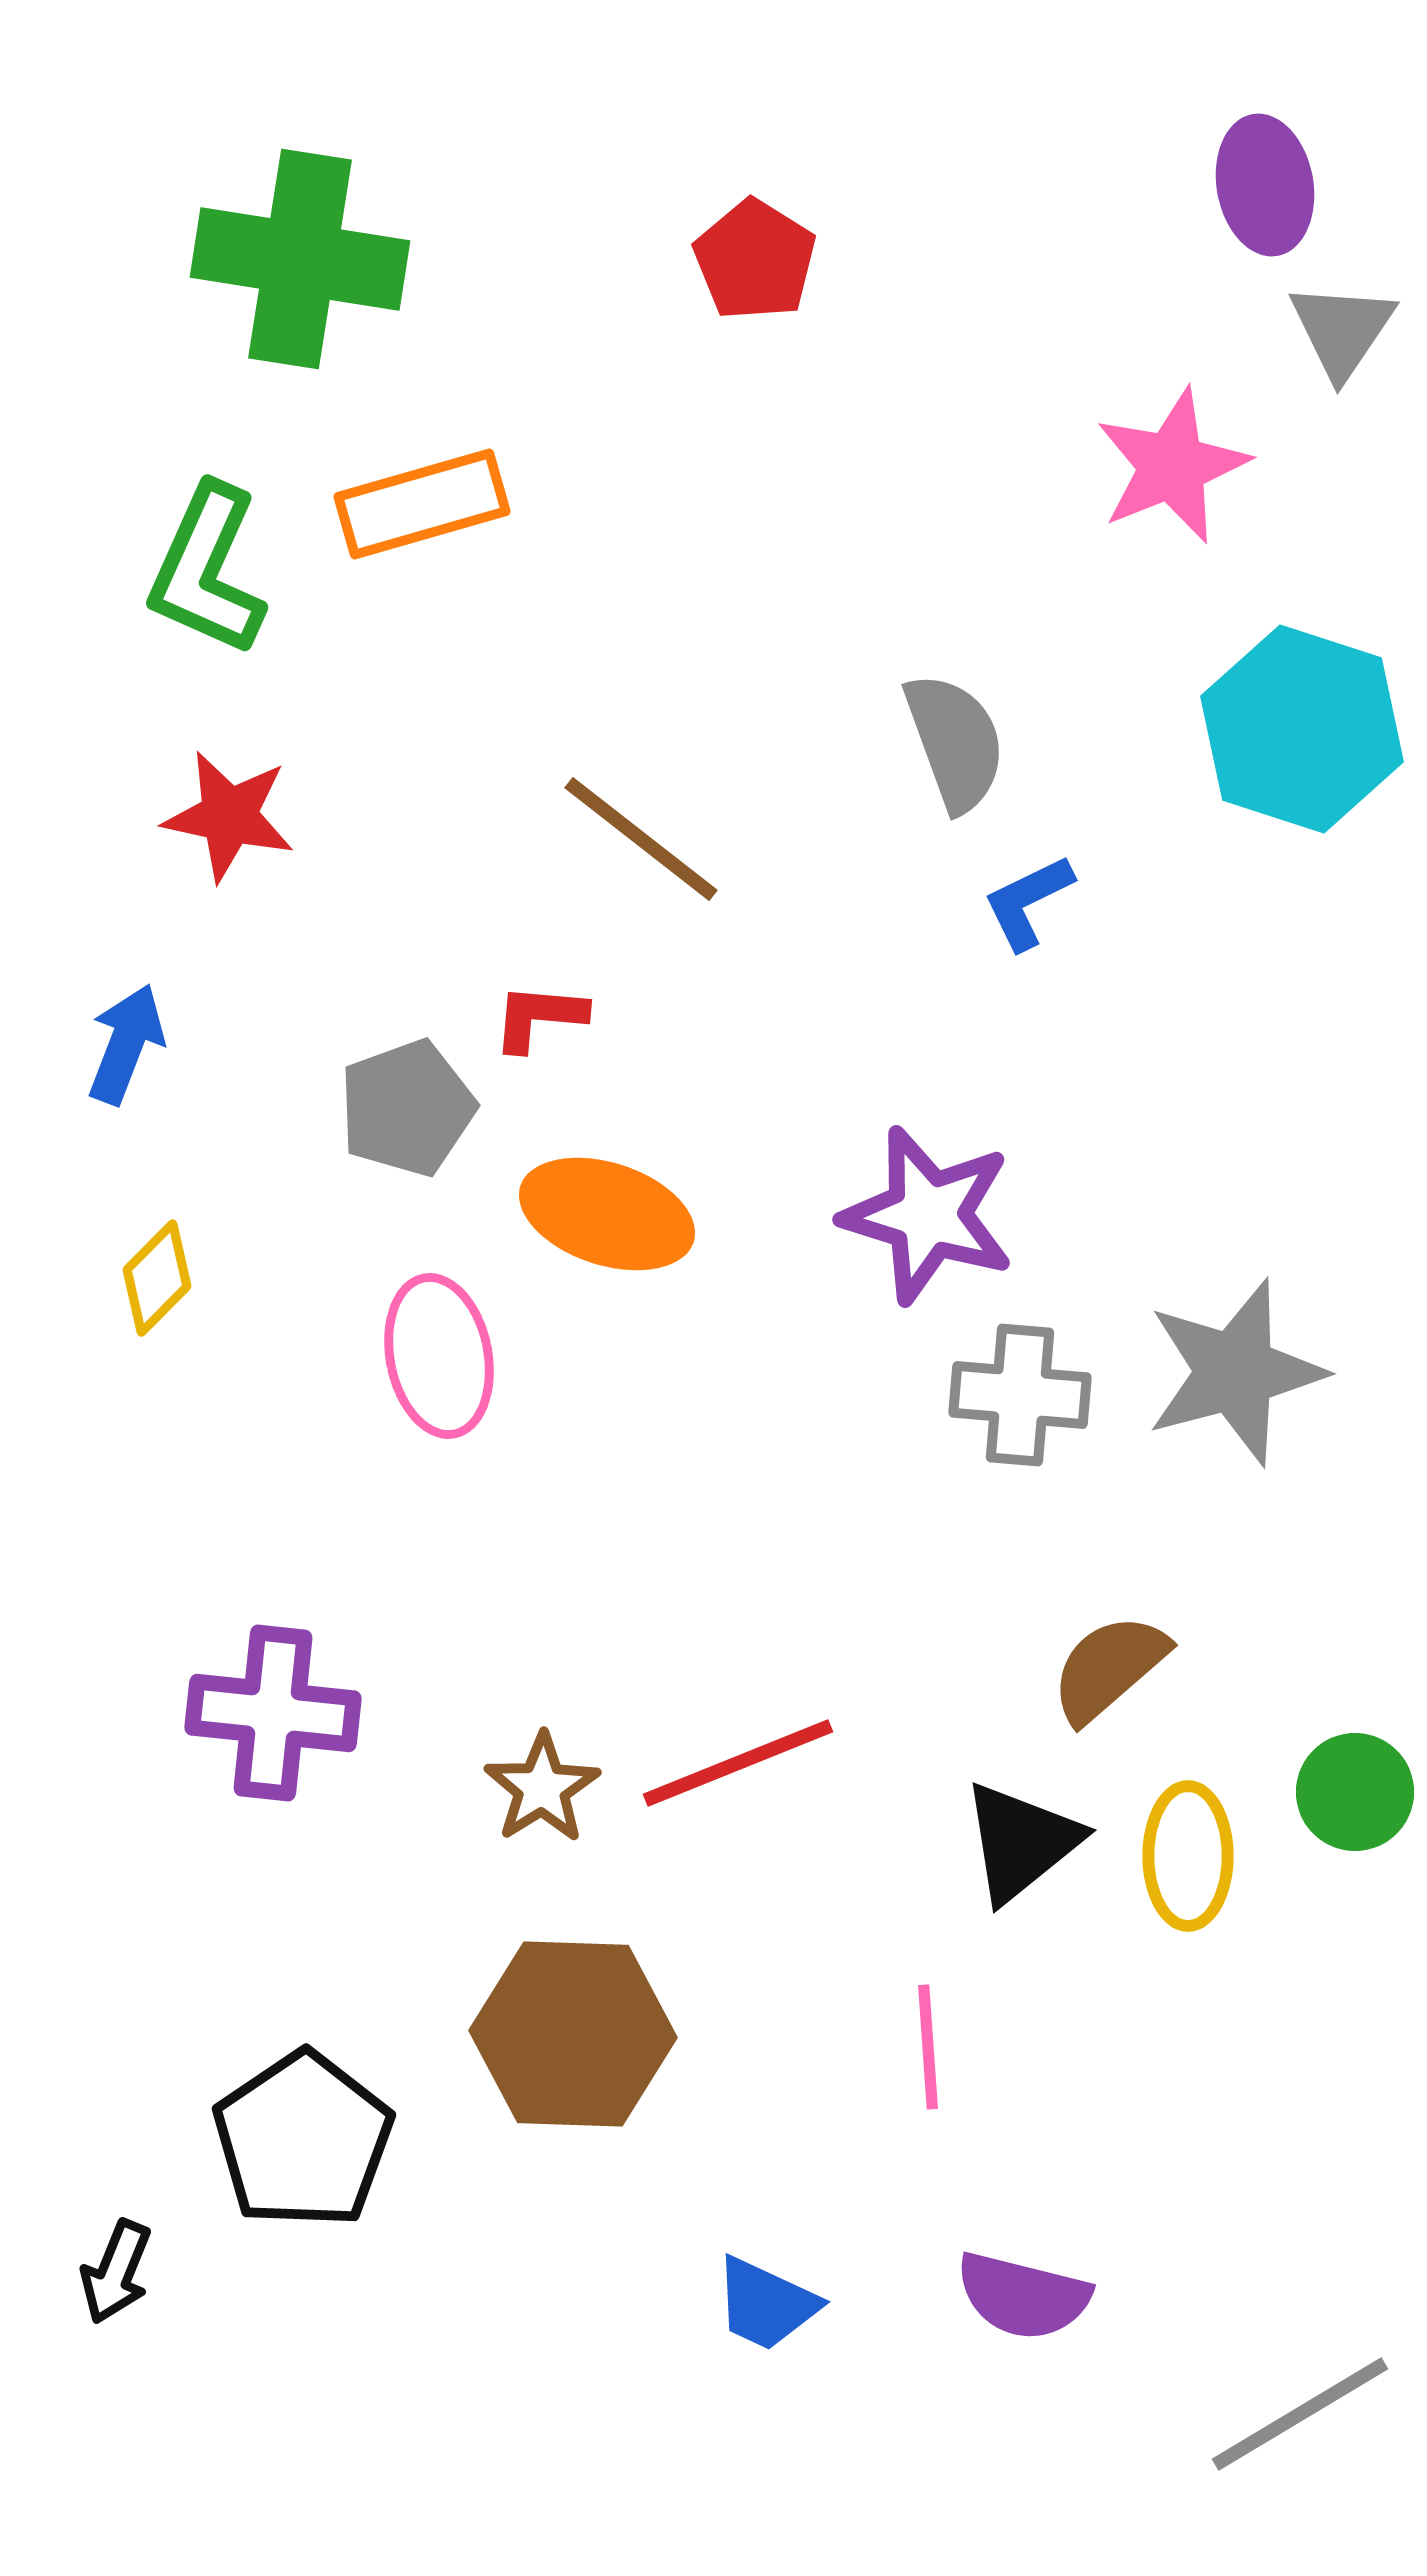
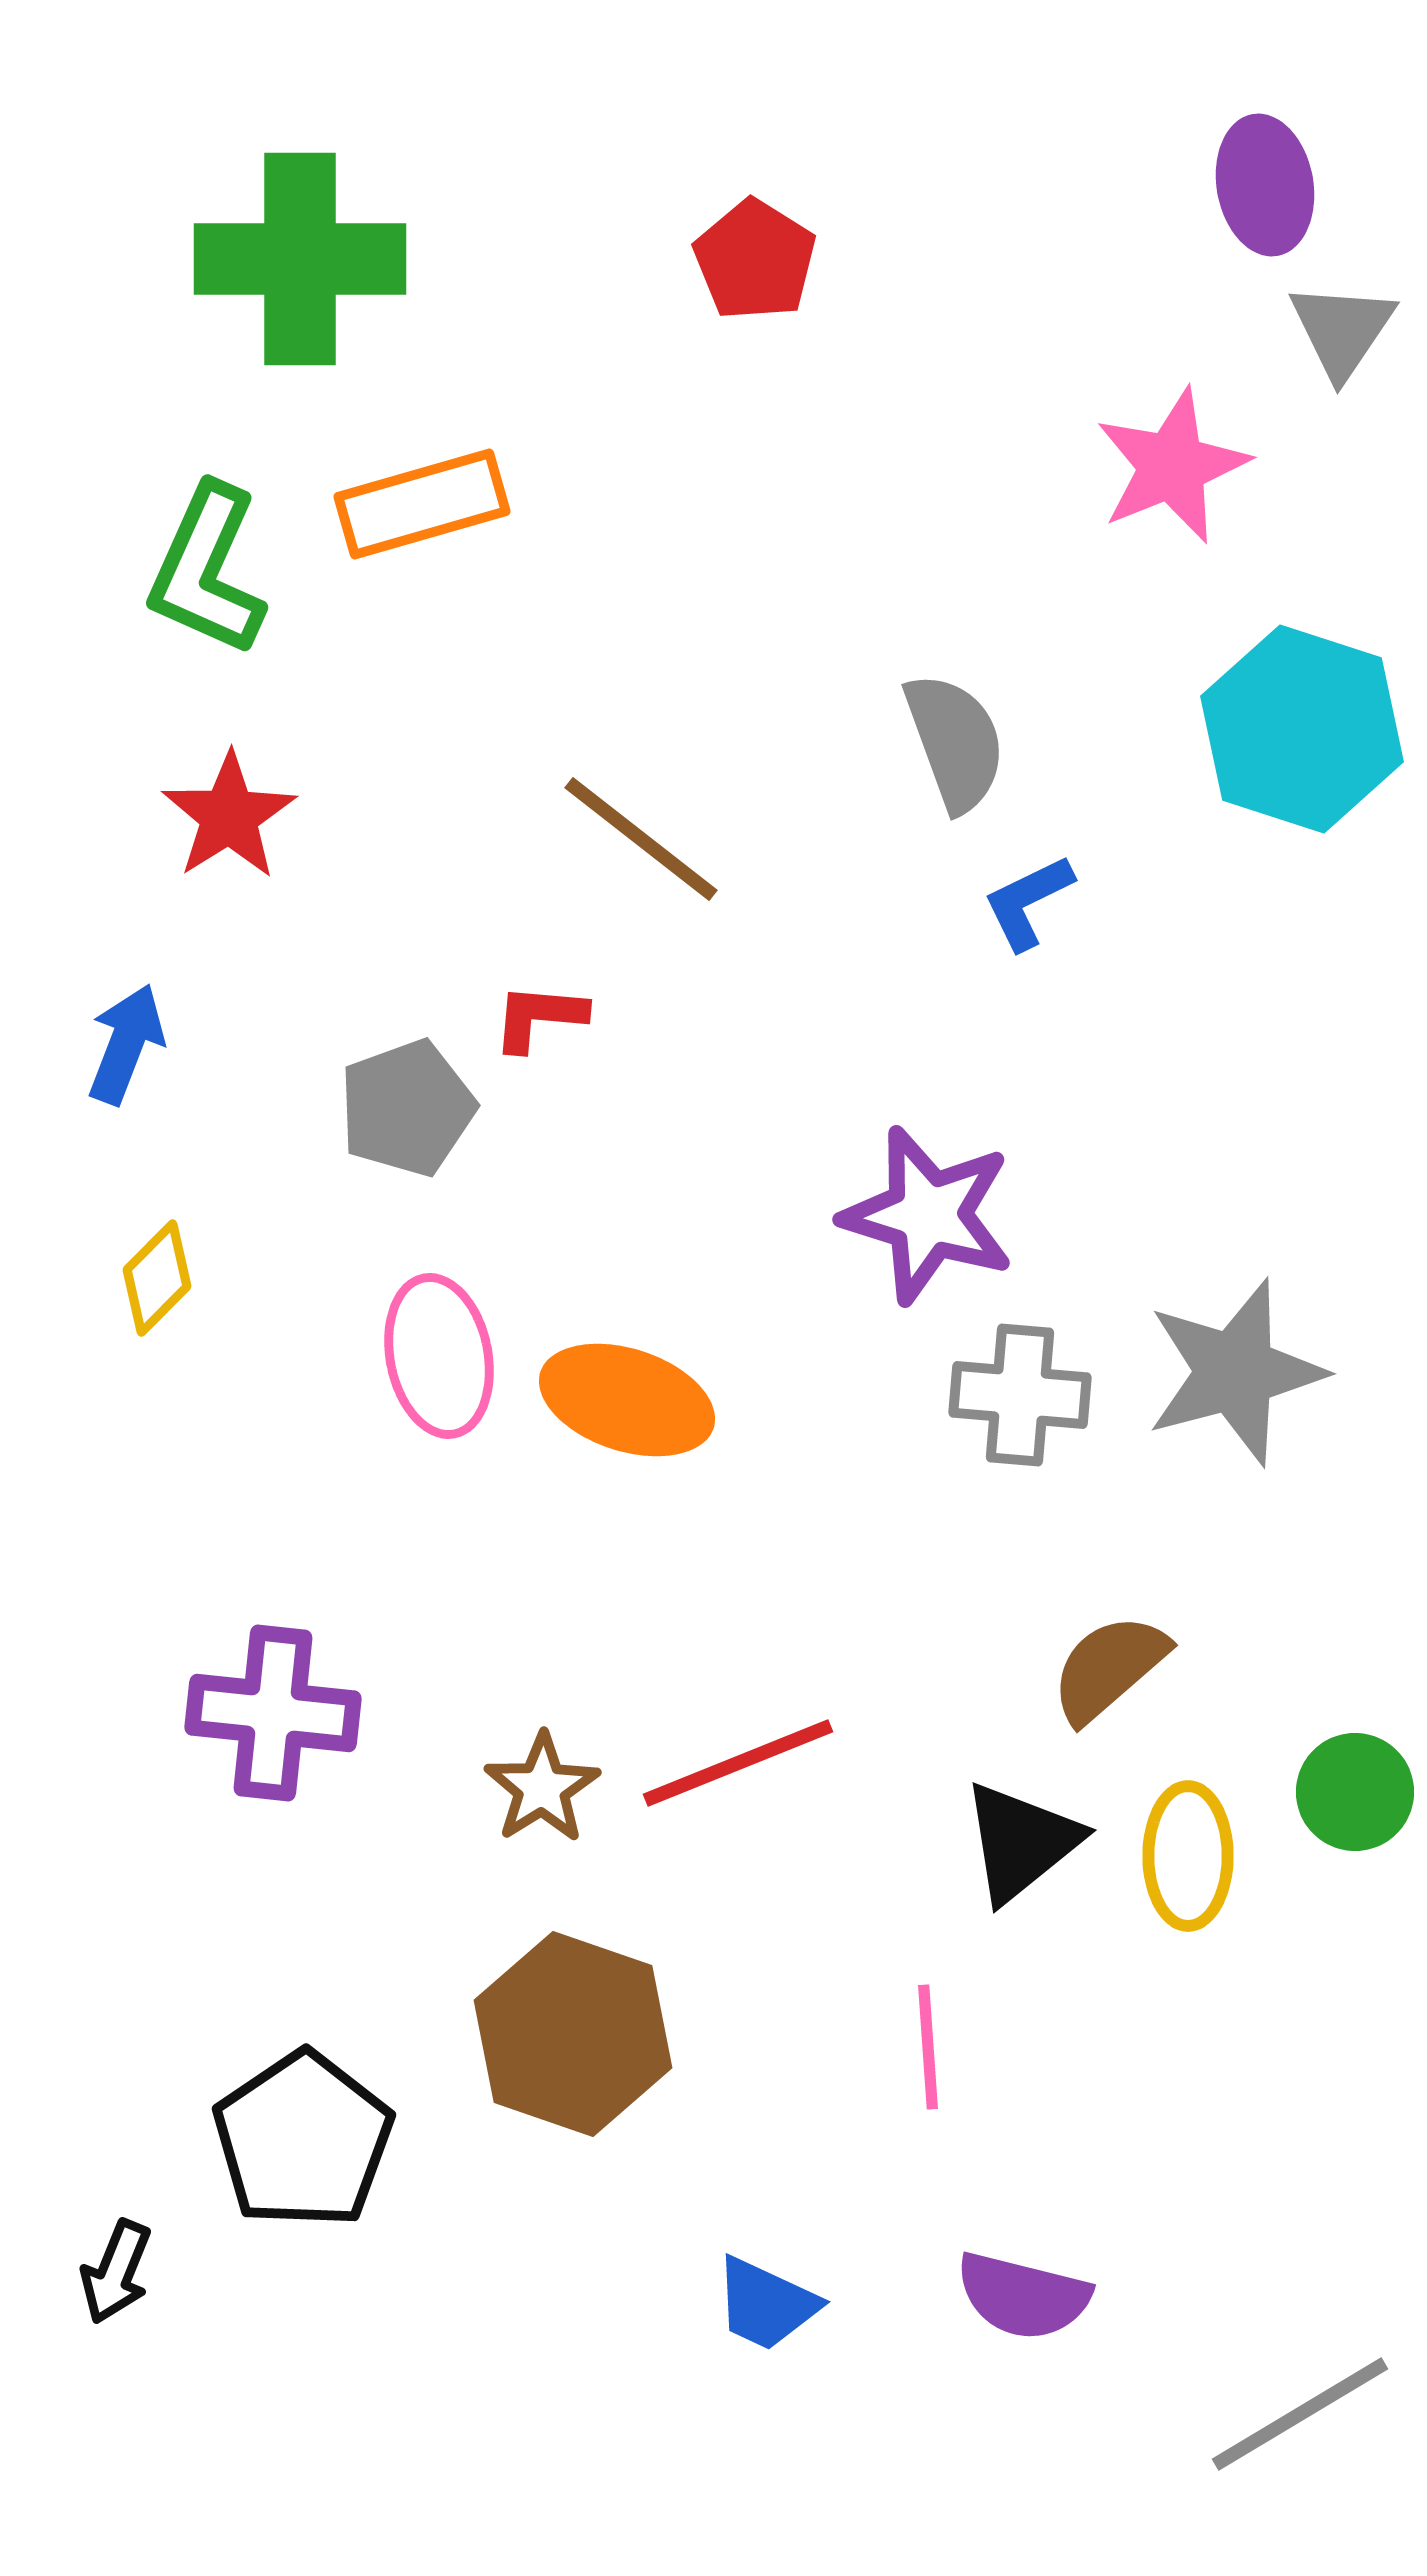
green cross: rotated 9 degrees counterclockwise
red star: rotated 28 degrees clockwise
orange ellipse: moved 20 px right, 186 px down
brown hexagon: rotated 17 degrees clockwise
